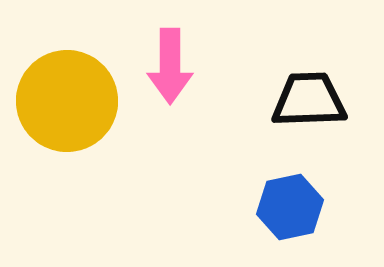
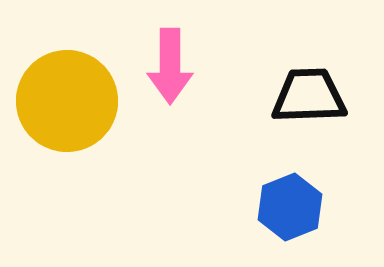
black trapezoid: moved 4 px up
blue hexagon: rotated 10 degrees counterclockwise
